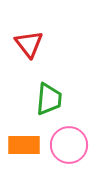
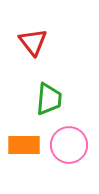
red triangle: moved 4 px right, 2 px up
